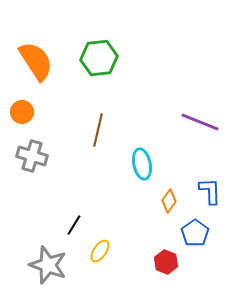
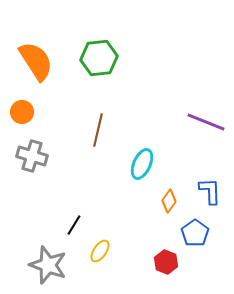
purple line: moved 6 px right
cyan ellipse: rotated 36 degrees clockwise
